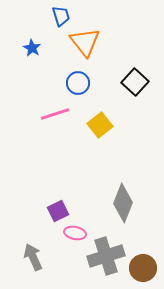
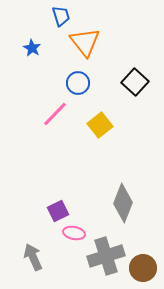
pink line: rotated 28 degrees counterclockwise
pink ellipse: moved 1 px left
